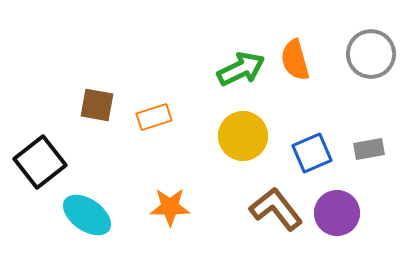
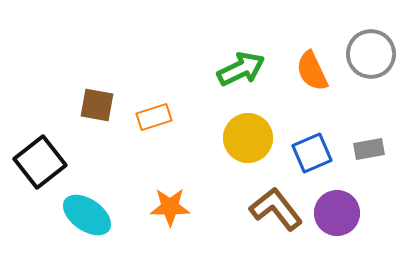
orange semicircle: moved 17 px right, 11 px down; rotated 9 degrees counterclockwise
yellow circle: moved 5 px right, 2 px down
